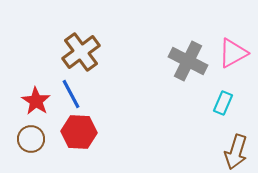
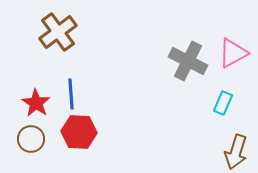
brown cross: moved 23 px left, 20 px up
blue line: rotated 24 degrees clockwise
red star: moved 2 px down
